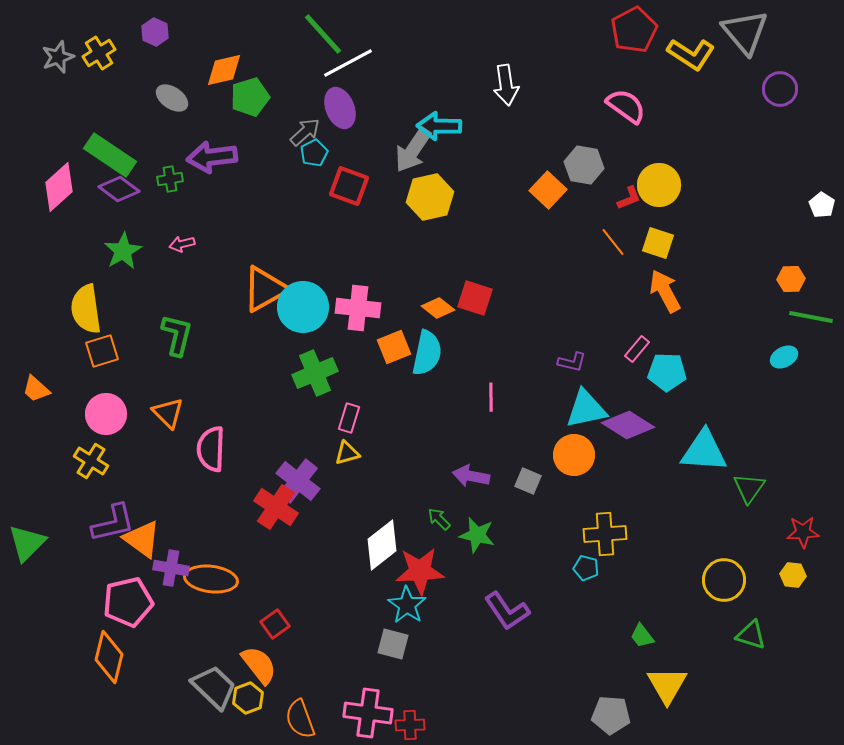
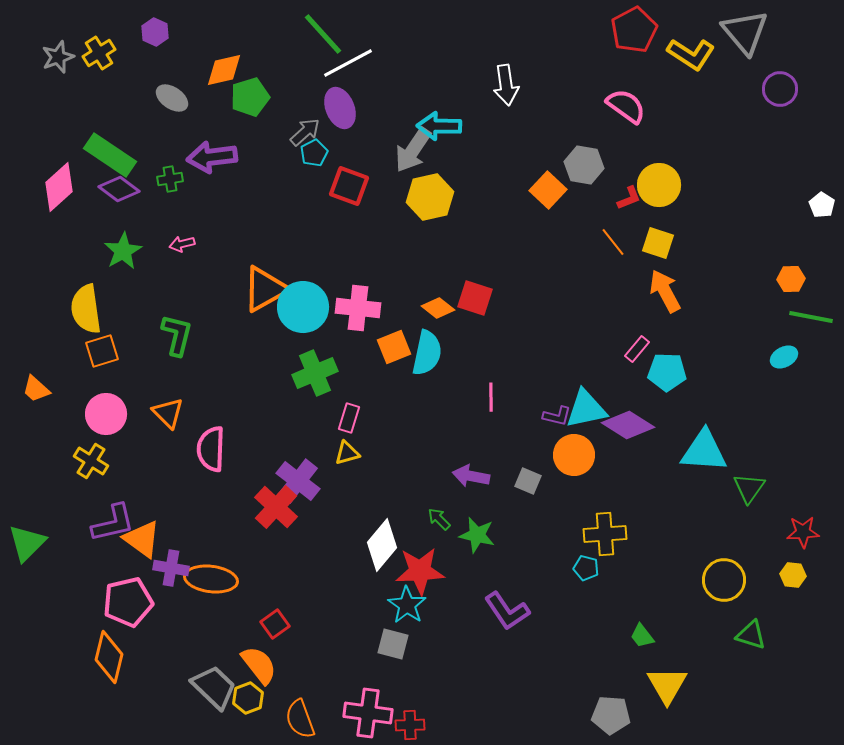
purple L-shape at (572, 362): moved 15 px left, 54 px down
red cross at (276, 507): rotated 9 degrees clockwise
white diamond at (382, 545): rotated 12 degrees counterclockwise
